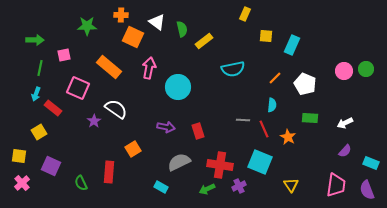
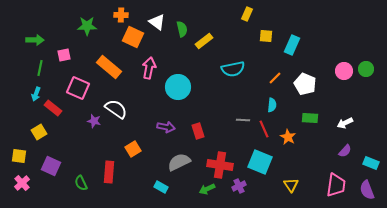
yellow rectangle at (245, 14): moved 2 px right
purple star at (94, 121): rotated 24 degrees counterclockwise
